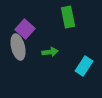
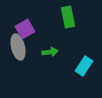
purple square: rotated 18 degrees clockwise
